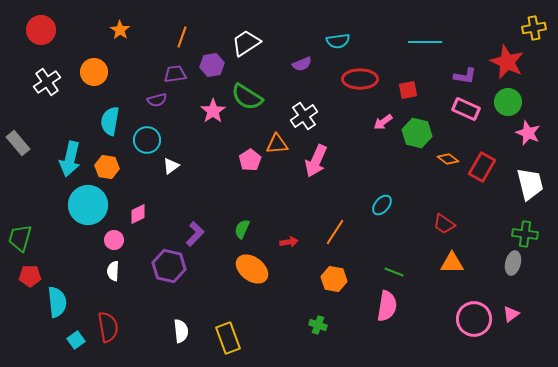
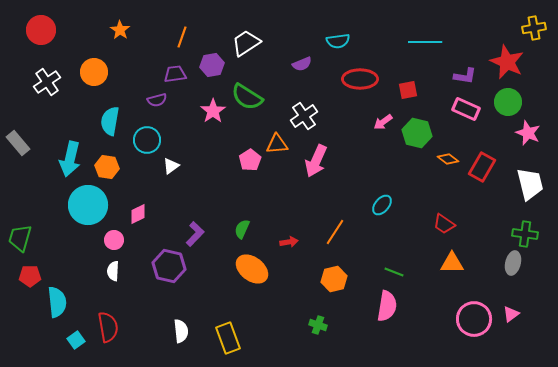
orange hexagon at (334, 279): rotated 25 degrees counterclockwise
